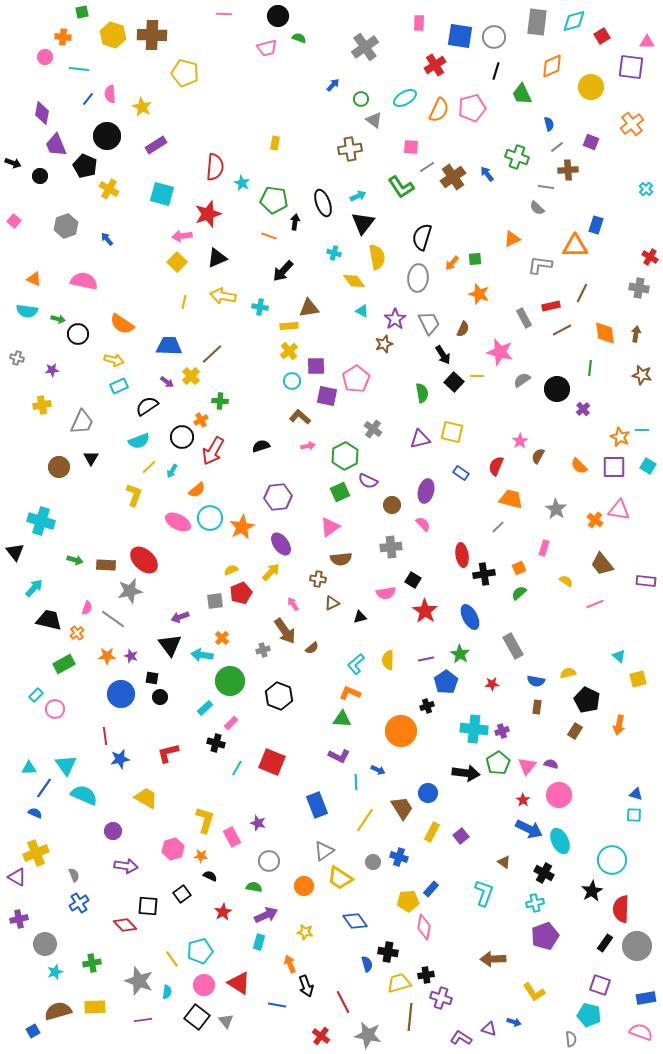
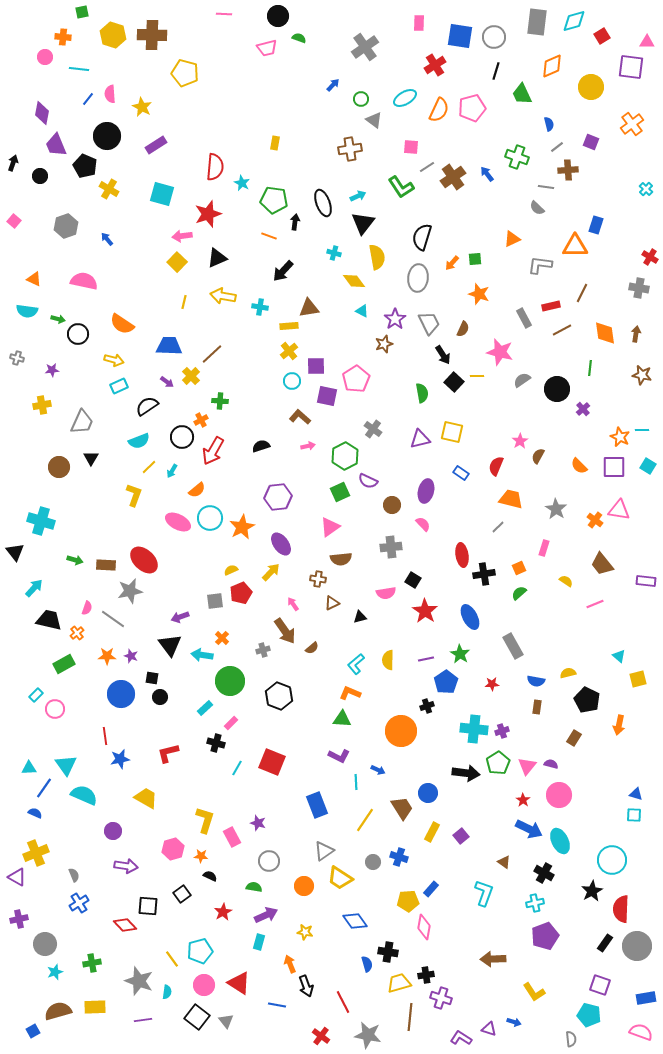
black arrow at (13, 163): rotated 91 degrees counterclockwise
brown rectangle at (575, 731): moved 1 px left, 7 px down
